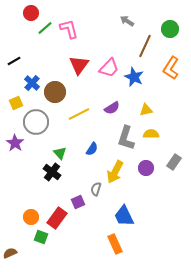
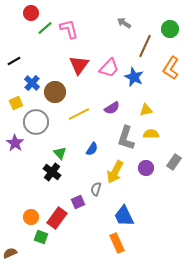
gray arrow: moved 3 px left, 2 px down
orange rectangle: moved 2 px right, 1 px up
